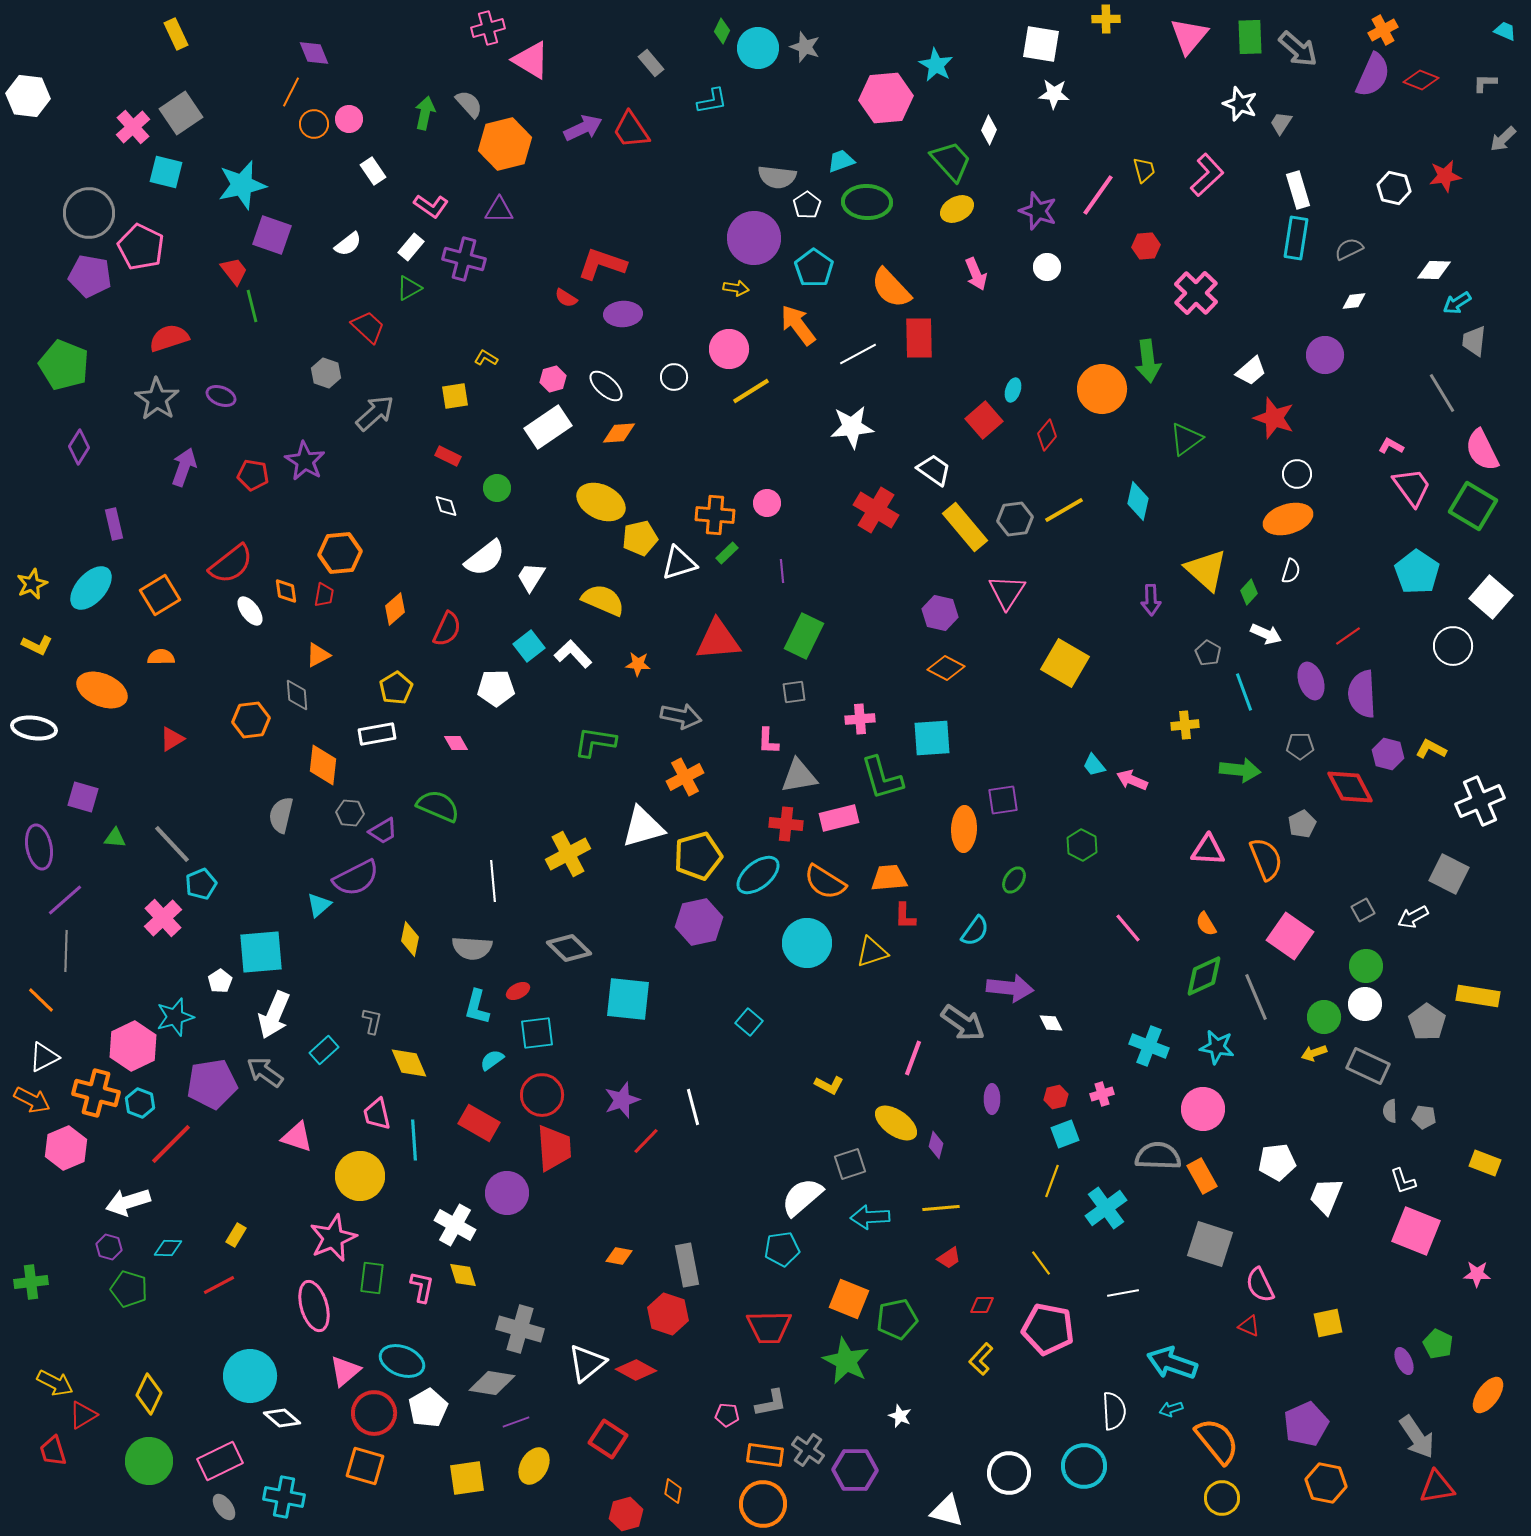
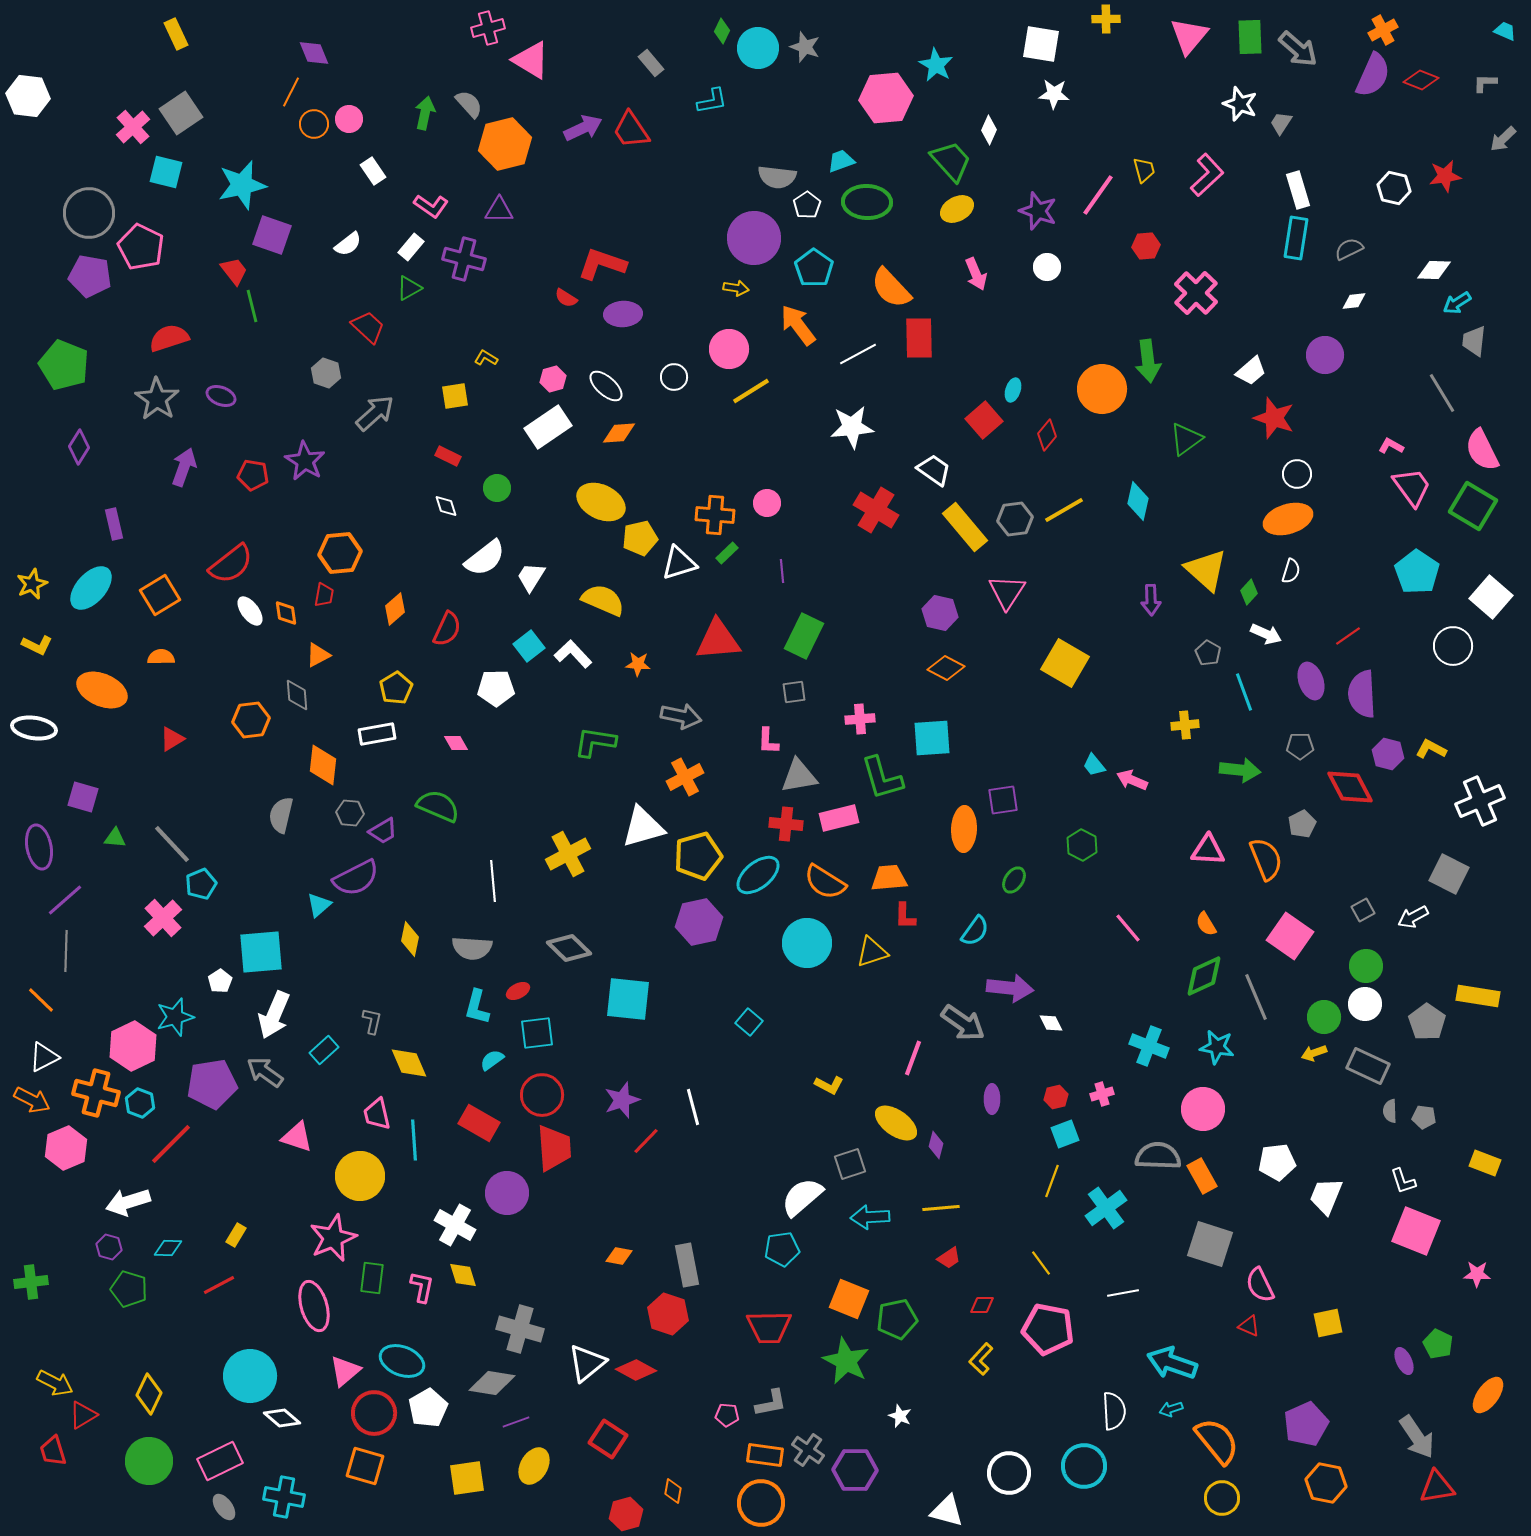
orange diamond at (286, 591): moved 22 px down
orange circle at (763, 1504): moved 2 px left, 1 px up
